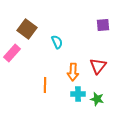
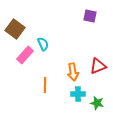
purple square: moved 13 px left, 9 px up; rotated 16 degrees clockwise
brown square: moved 12 px left
cyan semicircle: moved 14 px left, 2 px down
pink rectangle: moved 13 px right, 2 px down
red triangle: rotated 30 degrees clockwise
orange arrow: rotated 12 degrees counterclockwise
green star: moved 4 px down
